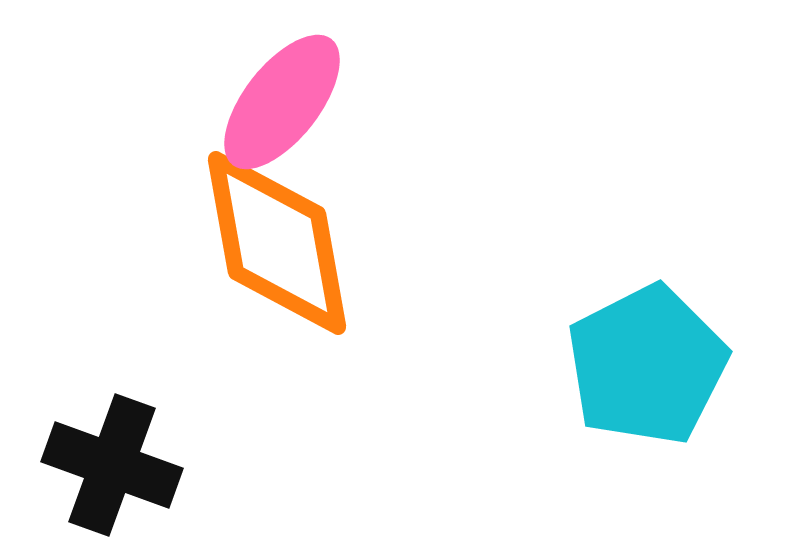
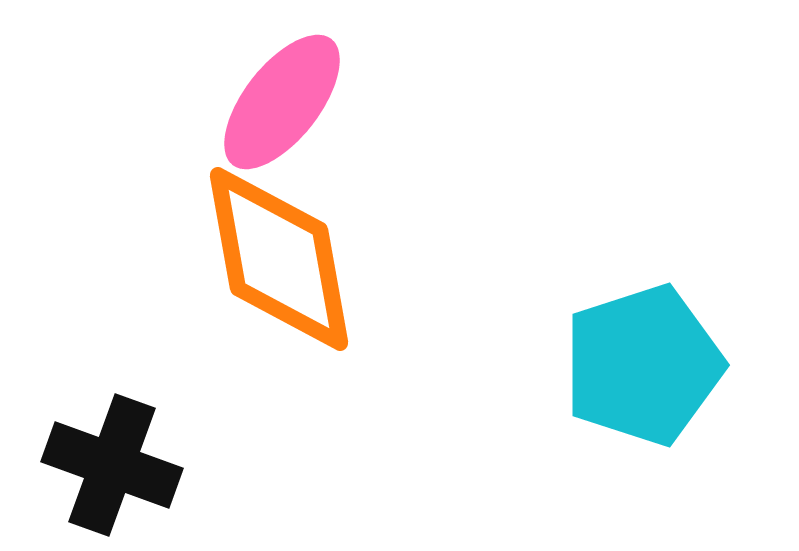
orange diamond: moved 2 px right, 16 px down
cyan pentagon: moved 4 px left; rotated 9 degrees clockwise
